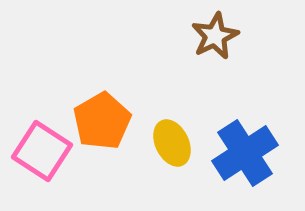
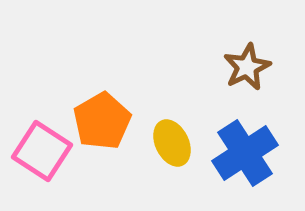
brown star: moved 32 px right, 31 px down
